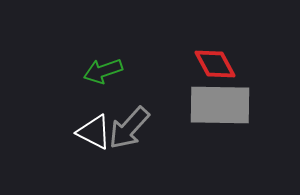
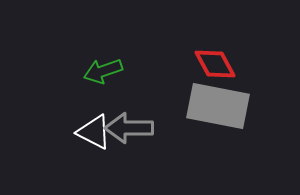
gray rectangle: moved 2 px left, 1 px down; rotated 10 degrees clockwise
gray arrow: rotated 48 degrees clockwise
